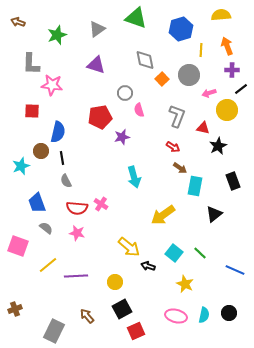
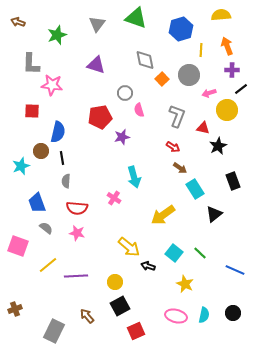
gray triangle at (97, 29): moved 5 px up; rotated 18 degrees counterclockwise
gray semicircle at (66, 181): rotated 32 degrees clockwise
cyan rectangle at (195, 186): moved 3 px down; rotated 42 degrees counterclockwise
pink cross at (101, 204): moved 13 px right, 6 px up
black square at (122, 309): moved 2 px left, 3 px up
black circle at (229, 313): moved 4 px right
